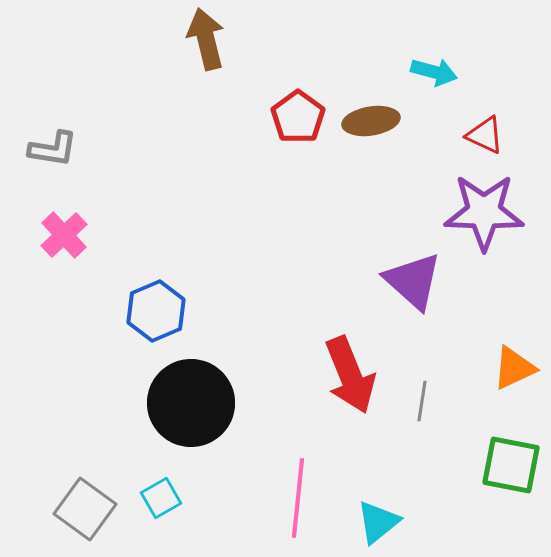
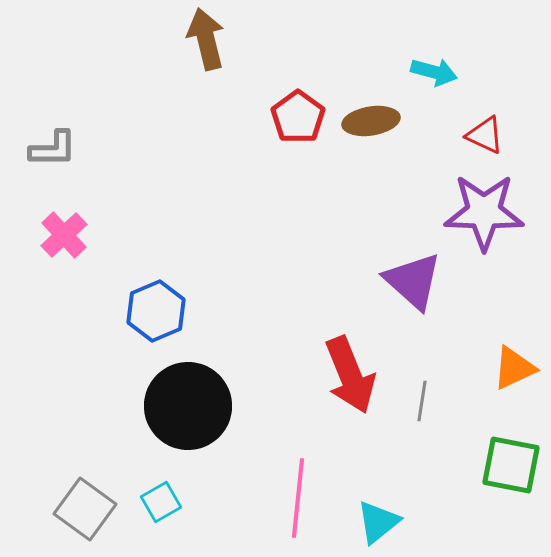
gray L-shape: rotated 9 degrees counterclockwise
black circle: moved 3 px left, 3 px down
cyan square: moved 4 px down
